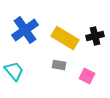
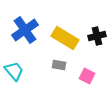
black cross: moved 2 px right
